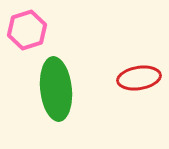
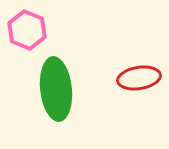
pink hexagon: rotated 21 degrees counterclockwise
